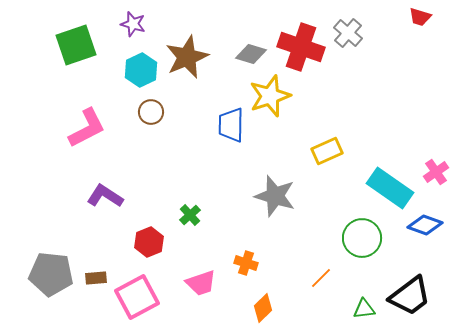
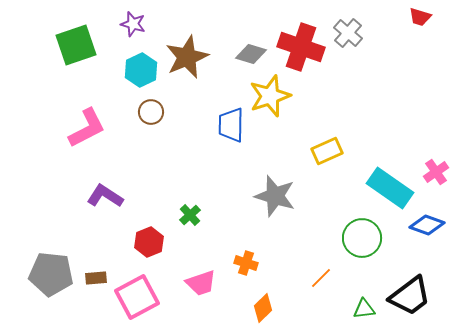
blue diamond: moved 2 px right
